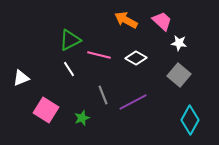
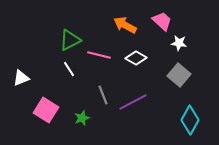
orange arrow: moved 1 px left, 5 px down
